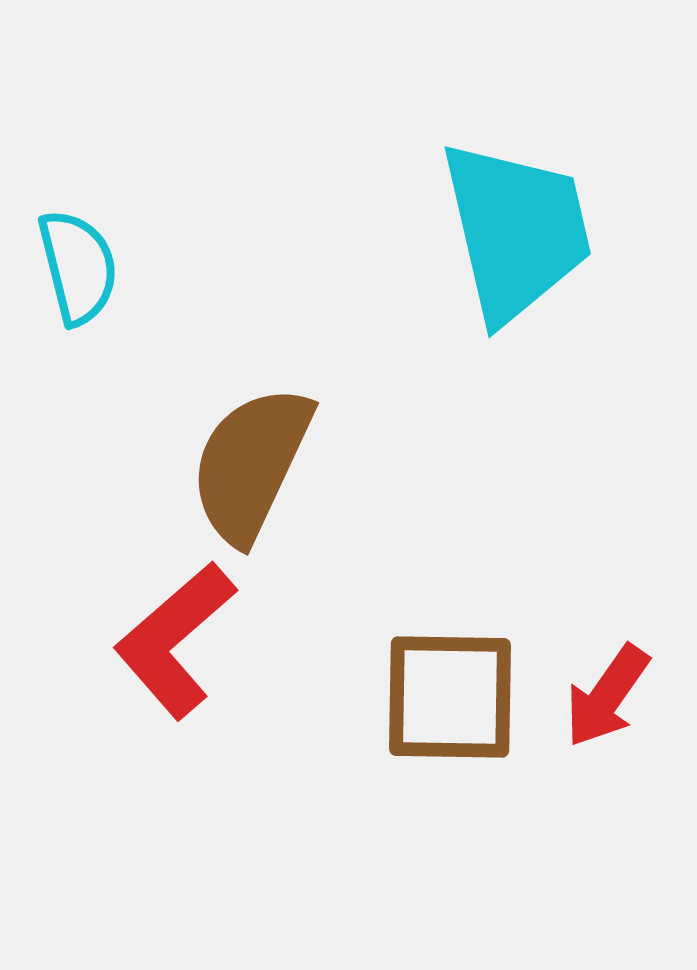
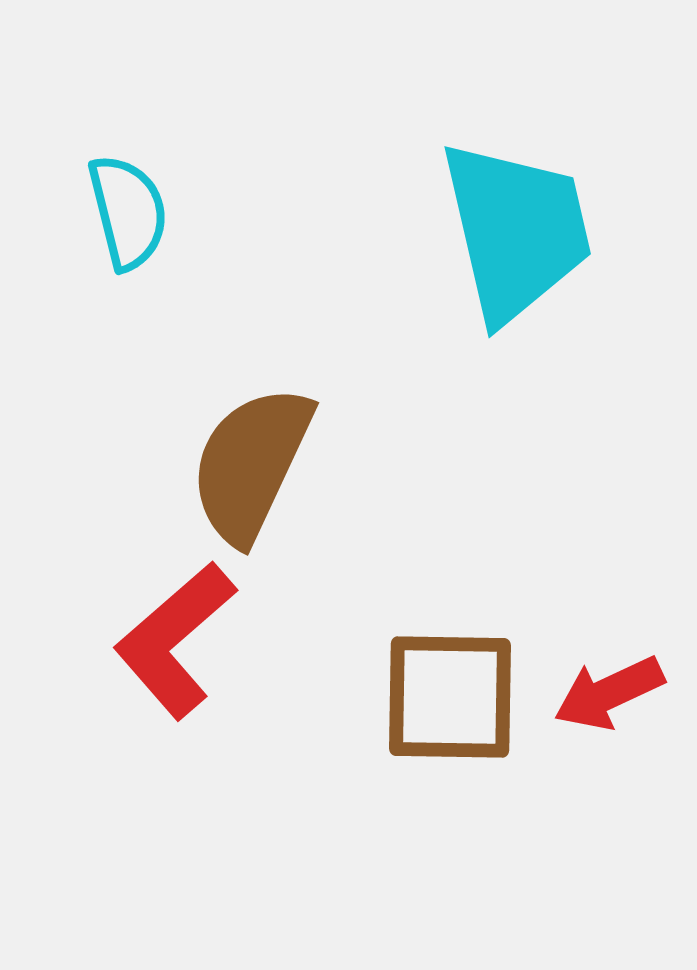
cyan semicircle: moved 50 px right, 55 px up
red arrow: moved 2 px right, 3 px up; rotated 30 degrees clockwise
